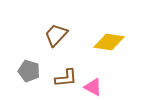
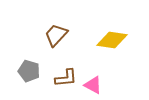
yellow diamond: moved 3 px right, 2 px up
pink triangle: moved 2 px up
